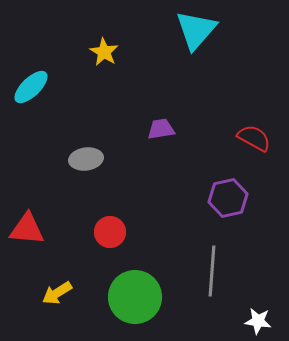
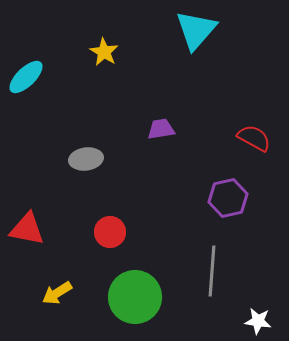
cyan ellipse: moved 5 px left, 10 px up
red triangle: rotated 6 degrees clockwise
